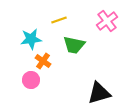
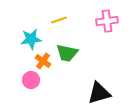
pink cross: rotated 30 degrees clockwise
green trapezoid: moved 7 px left, 8 px down
